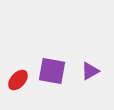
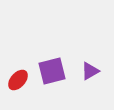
purple square: rotated 24 degrees counterclockwise
